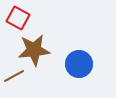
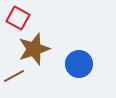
brown star: moved 1 px up; rotated 12 degrees counterclockwise
